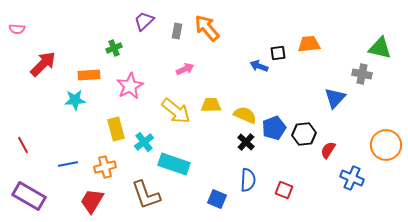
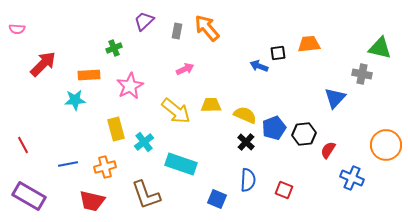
cyan rectangle: moved 7 px right
red trapezoid: rotated 108 degrees counterclockwise
